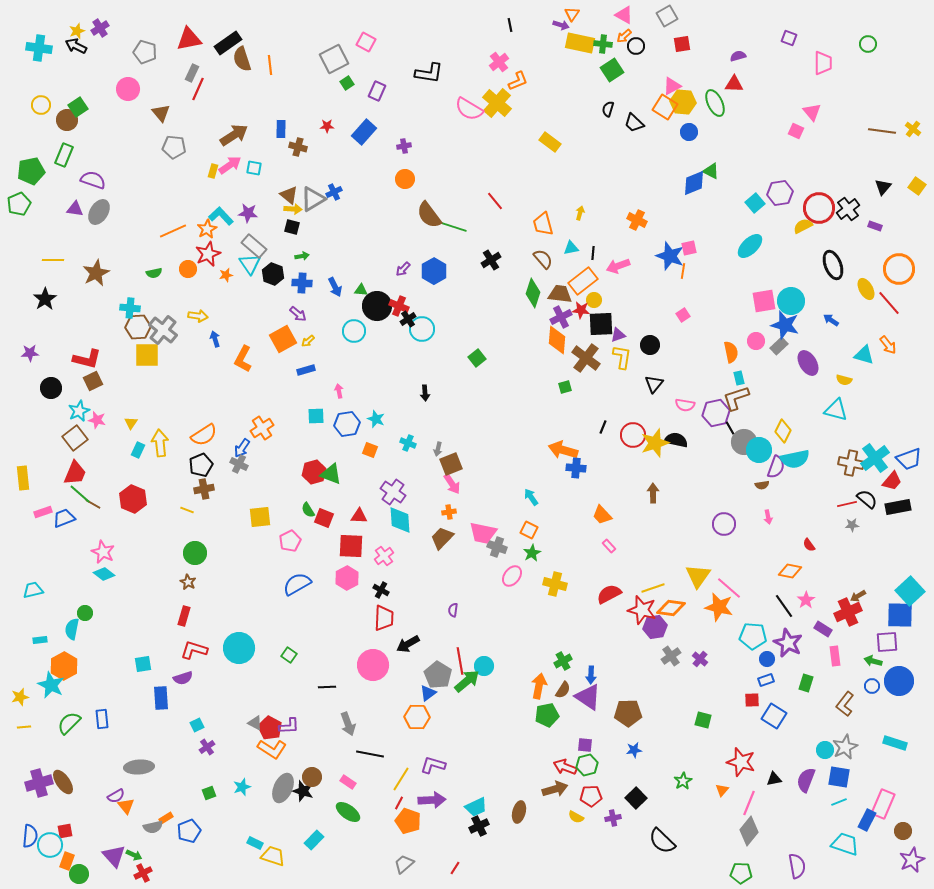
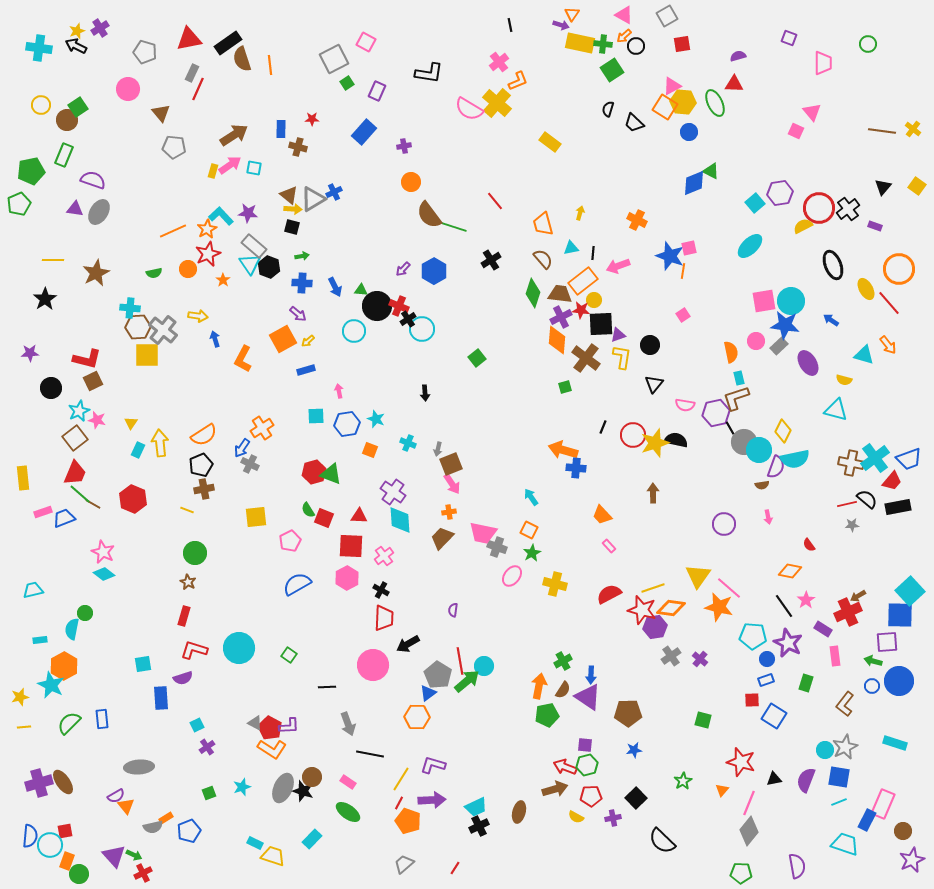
red star at (327, 126): moved 15 px left, 7 px up
orange circle at (405, 179): moved 6 px right, 3 px down
black hexagon at (273, 274): moved 4 px left, 7 px up
orange star at (226, 275): moved 3 px left, 5 px down; rotated 24 degrees counterclockwise
blue star at (785, 325): rotated 8 degrees counterclockwise
gray cross at (239, 464): moved 11 px right
yellow square at (260, 517): moved 4 px left
cyan rectangle at (314, 840): moved 2 px left, 1 px up
